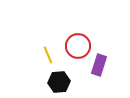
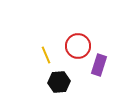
yellow line: moved 2 px left
